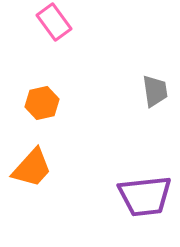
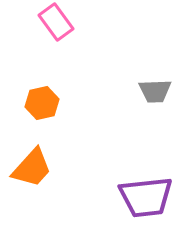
pink rectangle: moved 2 px right
gray trapezoid: rotated 96 degrees clockwise
purple trapezoid: moved 1 px right, 1 px down
